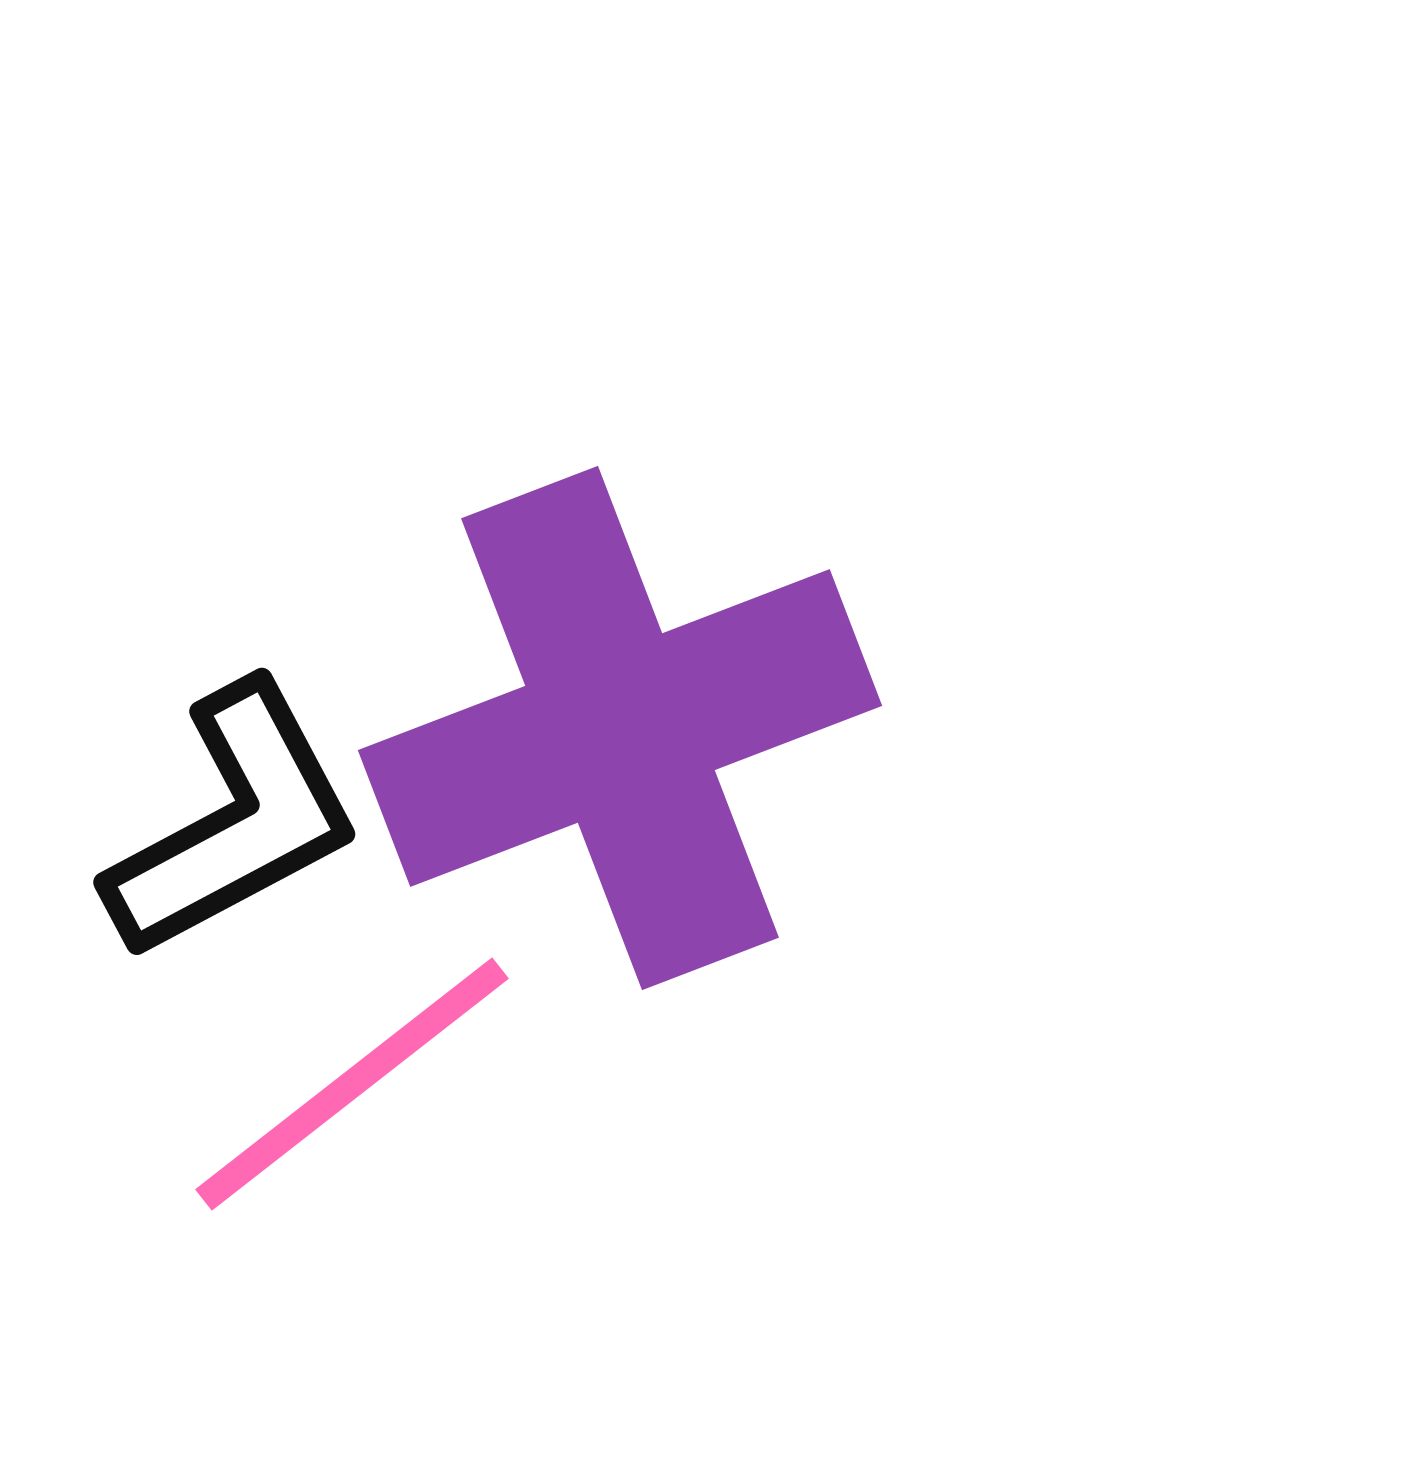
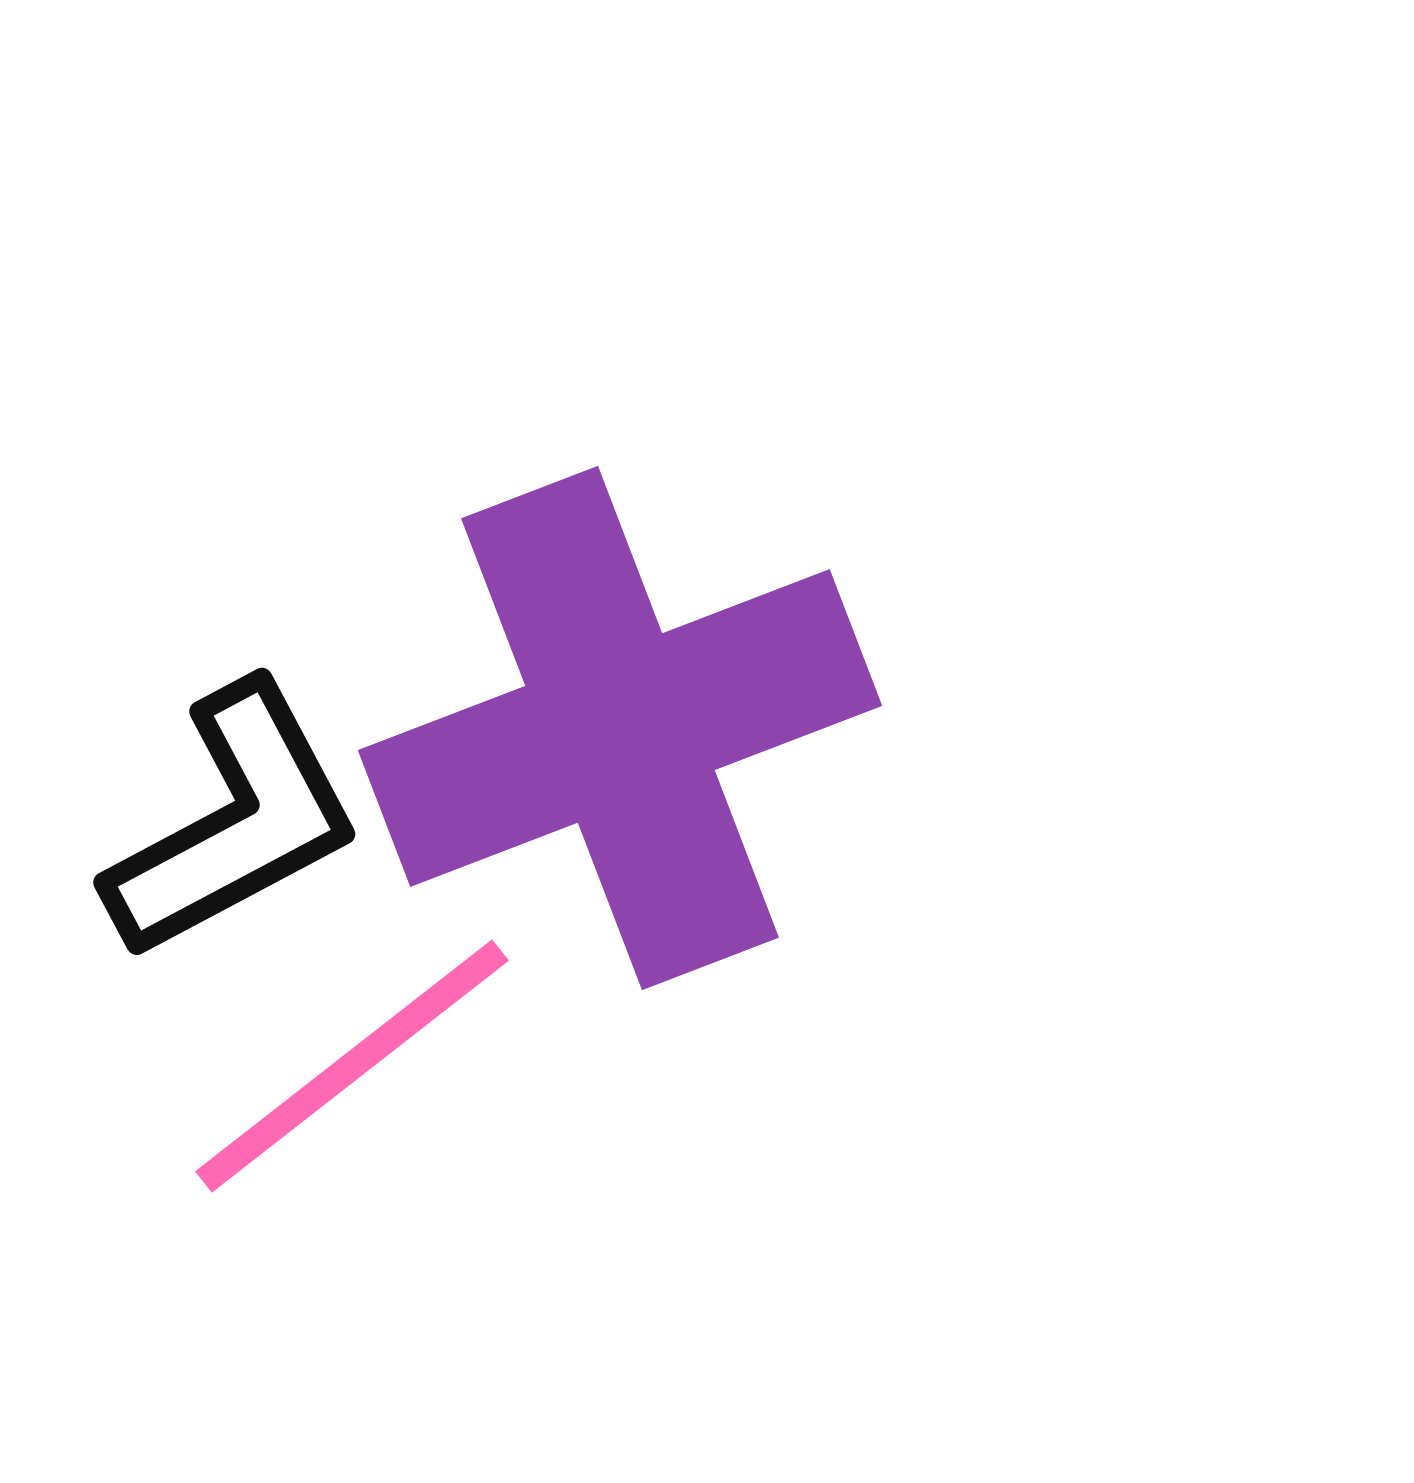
pink line: moved 18 px up
